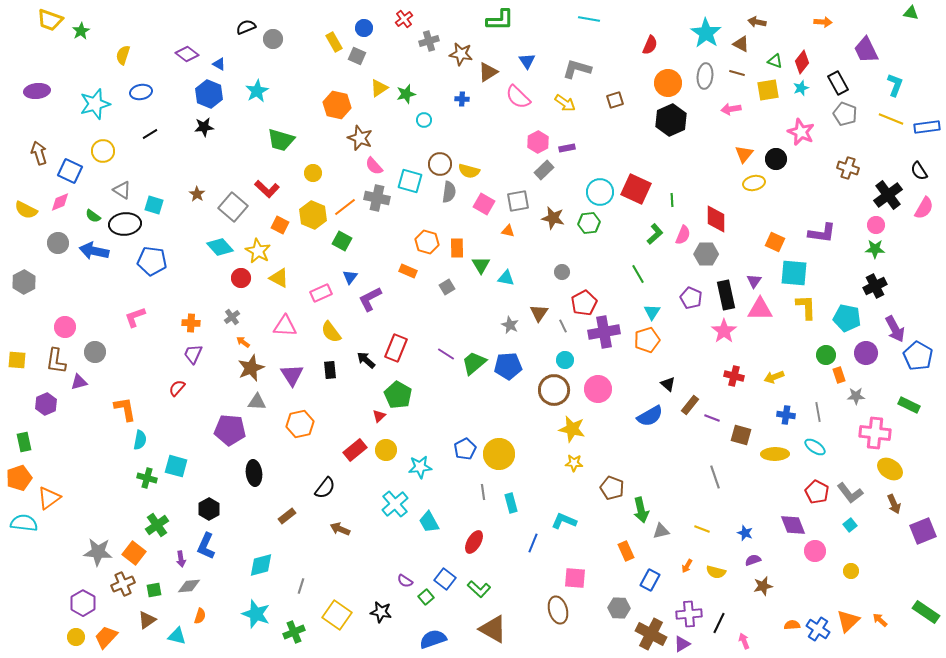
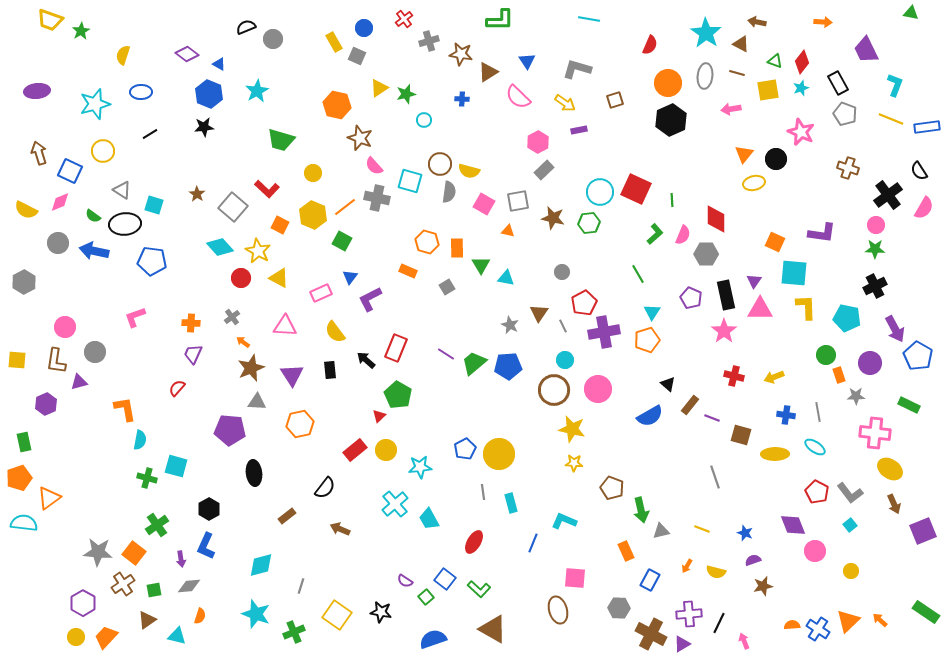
blue ellipse at (141, 92): rotated 10 degrees clockwise
purple rectangle at (567, 148): moved 12 px right, 18 px up
yellow semicircle at (331, 332): moved 4 px right
purple circle at (866, 353): moved 4 px right, 10 px down
cyan trapezoid at (429, 522): moved 3 px up
brown cross at (123, 584): rotated 10 degrees counterclockwise
